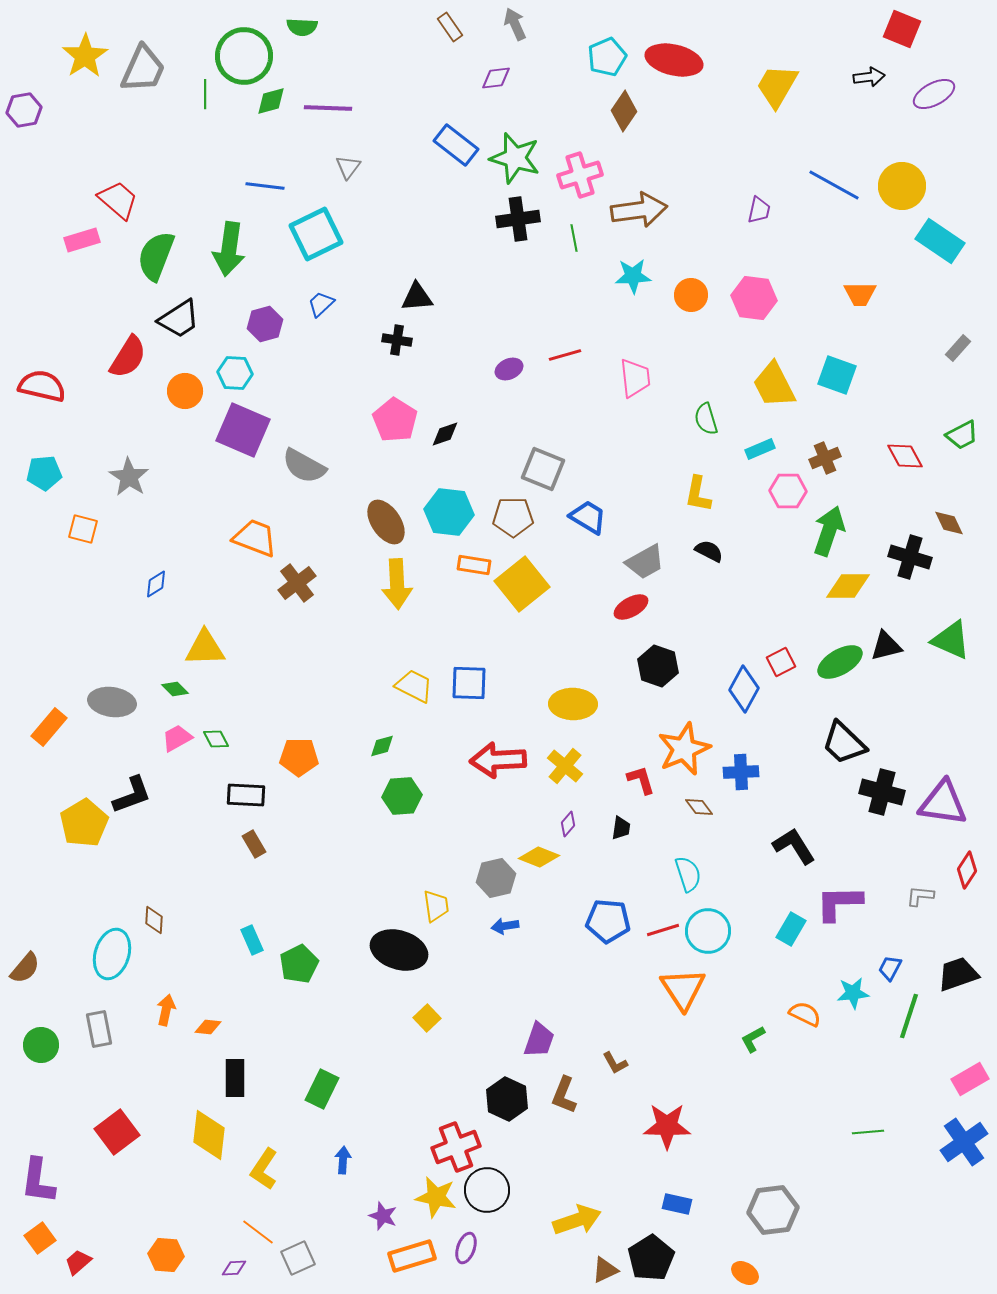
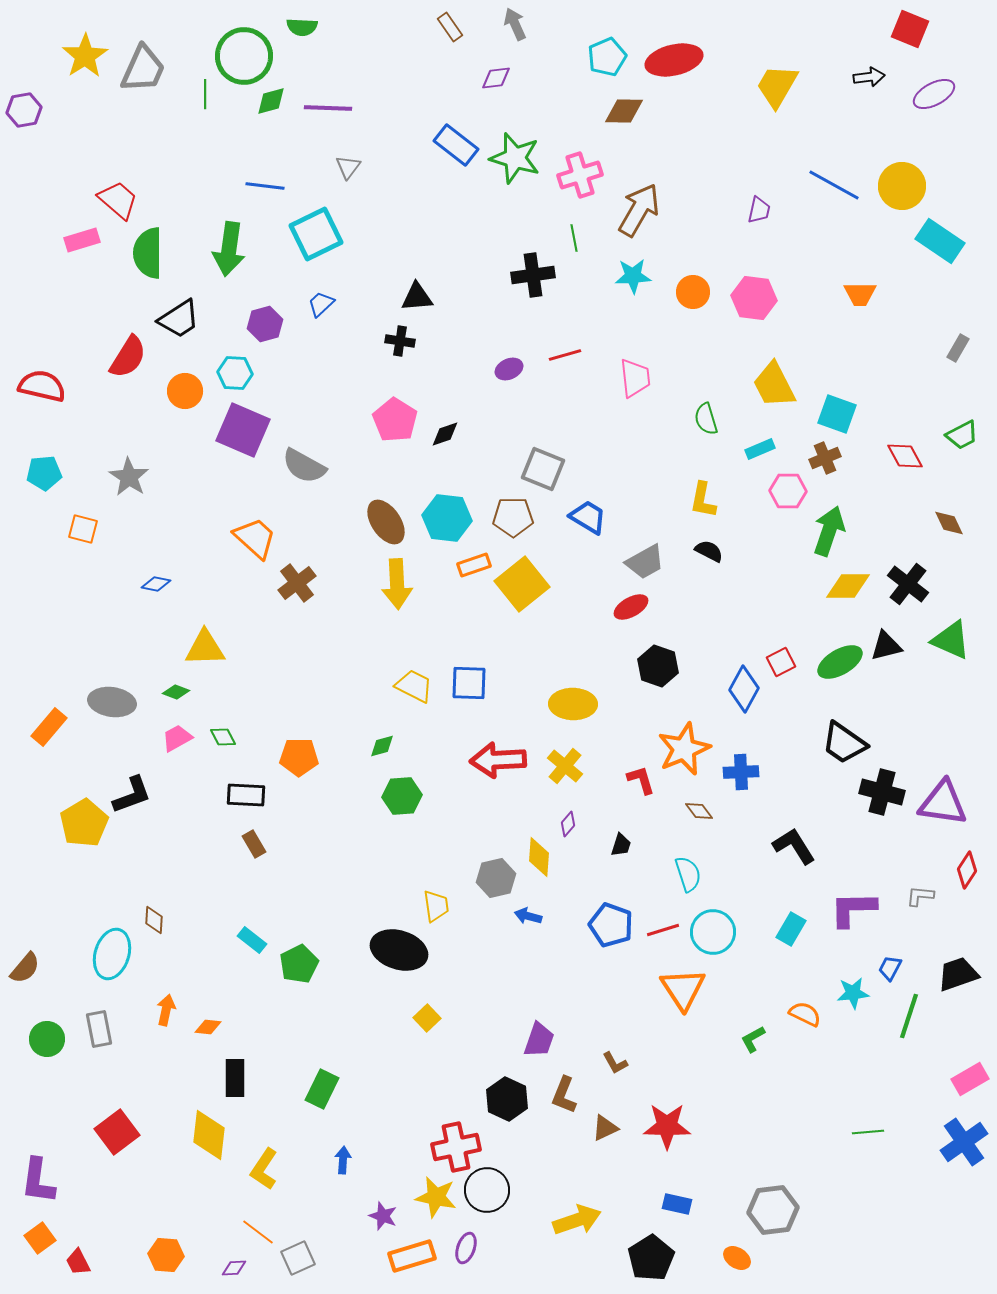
red square at (902, 29): moved 8 px right
red ellipse at (674, 60): rotated 26 degrees counterclockwise
brown diamond at (624, 111): rotated 57 degrees clockwise
brown arrow at (639, 210): rotated 52 degrees counterclockwise
black cross at (518, 219): moved 15 px right, 56 px down
green semicircle at (156, 256): moved 8 px left, 3 px up; rotated 21 degrees counterclockwise
orange circle at (691, 295): moved 2 px right, 3 px up
black cross at (397, 340): moved 3 px right, 1 px down
gray rectangle at (958, 348): rotated 12 degrees counterclockwise
cyan square at (837, 375): moved 39 px down
yellow L-shape at (698, 494): moved 5 px right, 6 px down
cyan hexagon at (449, 512): moved 2 px left, 6 px down
orange trapezoid at (255, 538): rotated 21 degrees clockwise
black cross at (910, 557): moved 2 px left, 27 px down; rotated 21 degrees clockwise
orange rectangle at (474, 565): rotated 28 degrees counterclockwise
blue diamond at (156, 584): rotated 44 degrees clockwise
green diamond at (175, 689): moved 1 px right, 3 px down; rotated 24 degrees counterclockwise
green diamond at (216, 739): moved 7 px right, 2 px up
black trapezoid at (844, 743): rotated 9 degrees counterclockwise
brown diamond at (699, 807): moved 4 px down
black trapezoid at (621, 828): moved 17 px down; rotated 10 degrees clockwise
yellow diamond at (539, 857): rotated 72 degrees clockwise
purple L-shape at (839, 903): moved 14 px right, 6 px down
blue pentagon at (608, 921): moved 3 px right, 4 px down; rotated 15 degrees clockwise
blue arrow at (505, 926): moved 23 px right, 10 px up; rotated 24 degrees clockwise
cyan circle at (708, 931): moved 5 px right, 1 px down
cyan rectangle at (252, 940): rotated 28 degrees counterclockwise
green circle at (41, 1045): moved 6 px right, 6 px up
red cross at (456, 1147): rotated 9 degrees clockwise
red trapezoid at (78, 1262): rotated 76 degrees counterclockwise
brown triangle at (605, 1270): moved 142 px up
orange ellipse at (745, 1273): moved 8 px left, 15 px up
